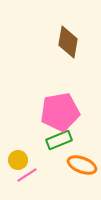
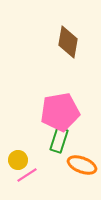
green rectangle: rotated 50 degrees counterclockwise
